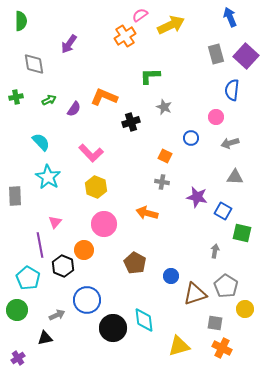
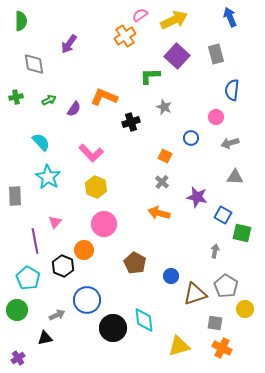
yellow arrow at (171, 25): moved 3 px right, 5 px up
purple square at (246, 56): moved 69 px left
gray cross at (162, 182): rotated 32 degrees clockwise
blue square at (223, 211): moved 4 px down
orange arrow at (147, 213): moved 12 px right
purple line at (40, 245): moved 5 px left, 4 px up
